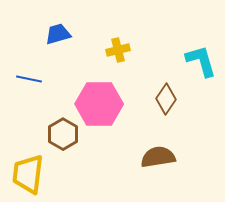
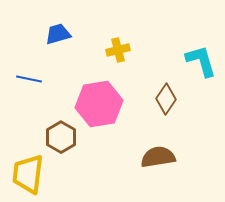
pink hexagon: rotated 9 degrees counterclockwise
brown hexagon: moved 2 px left, 3 px down
